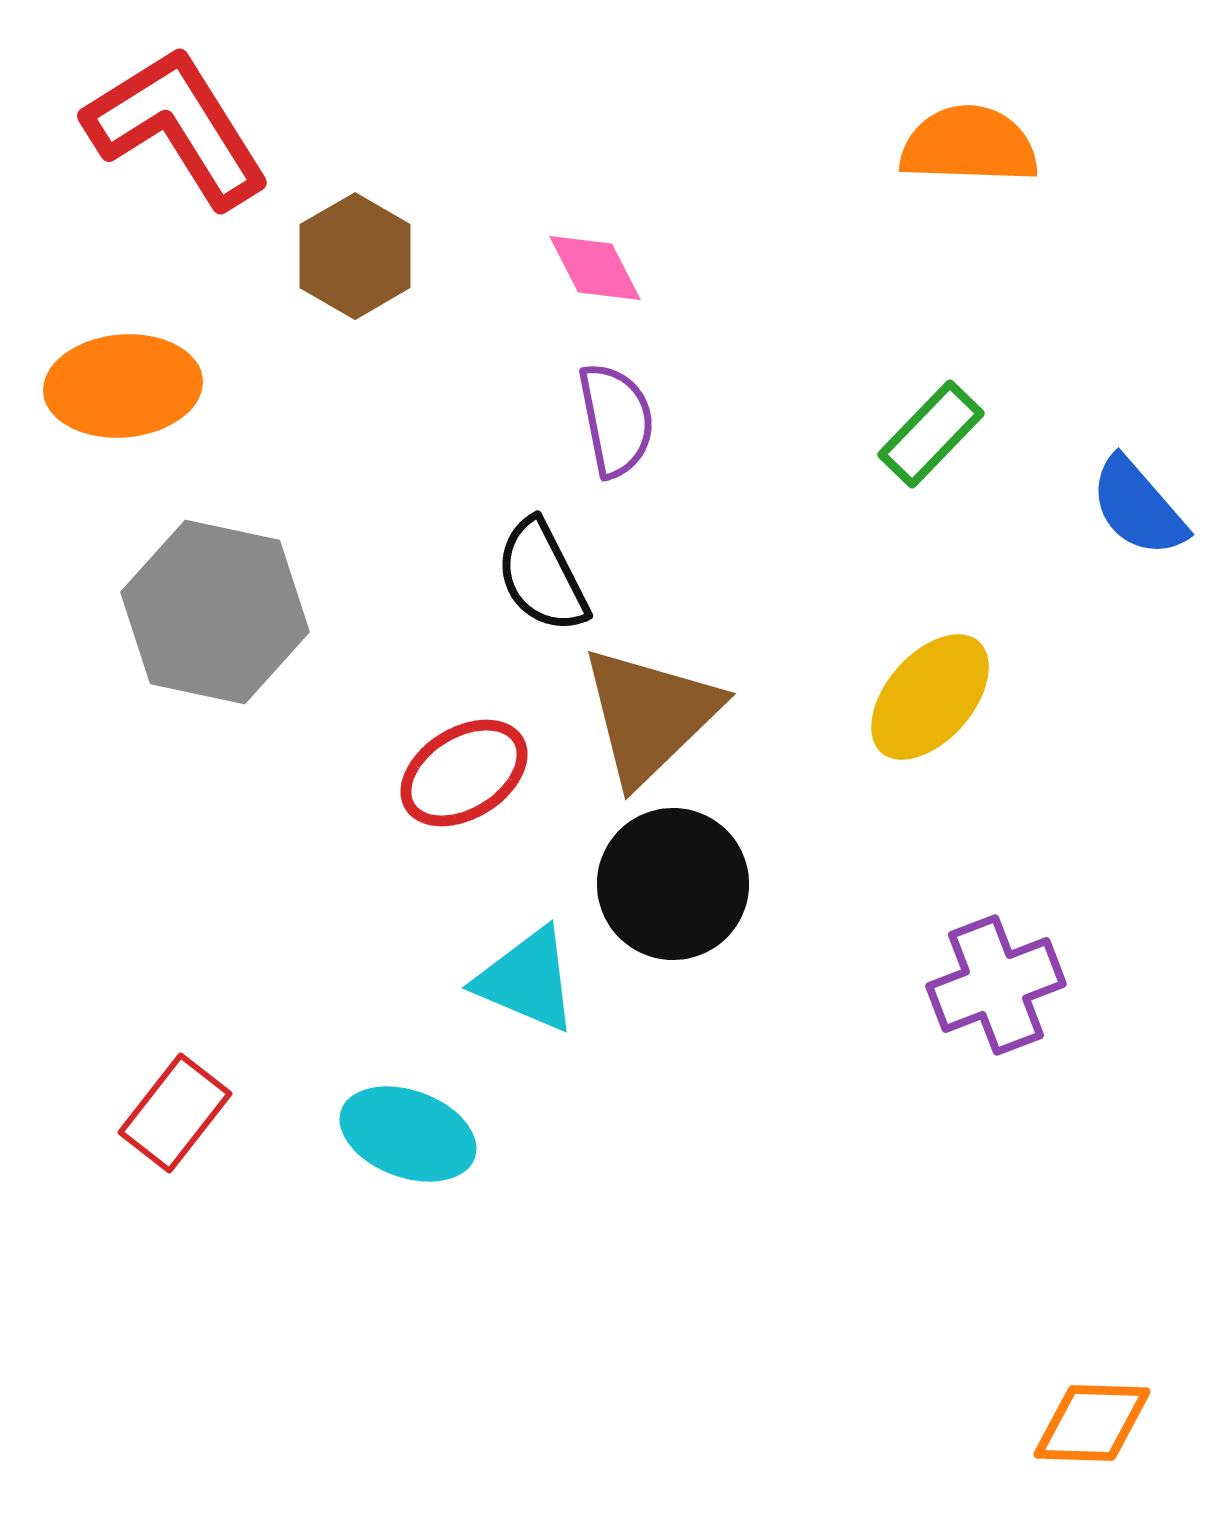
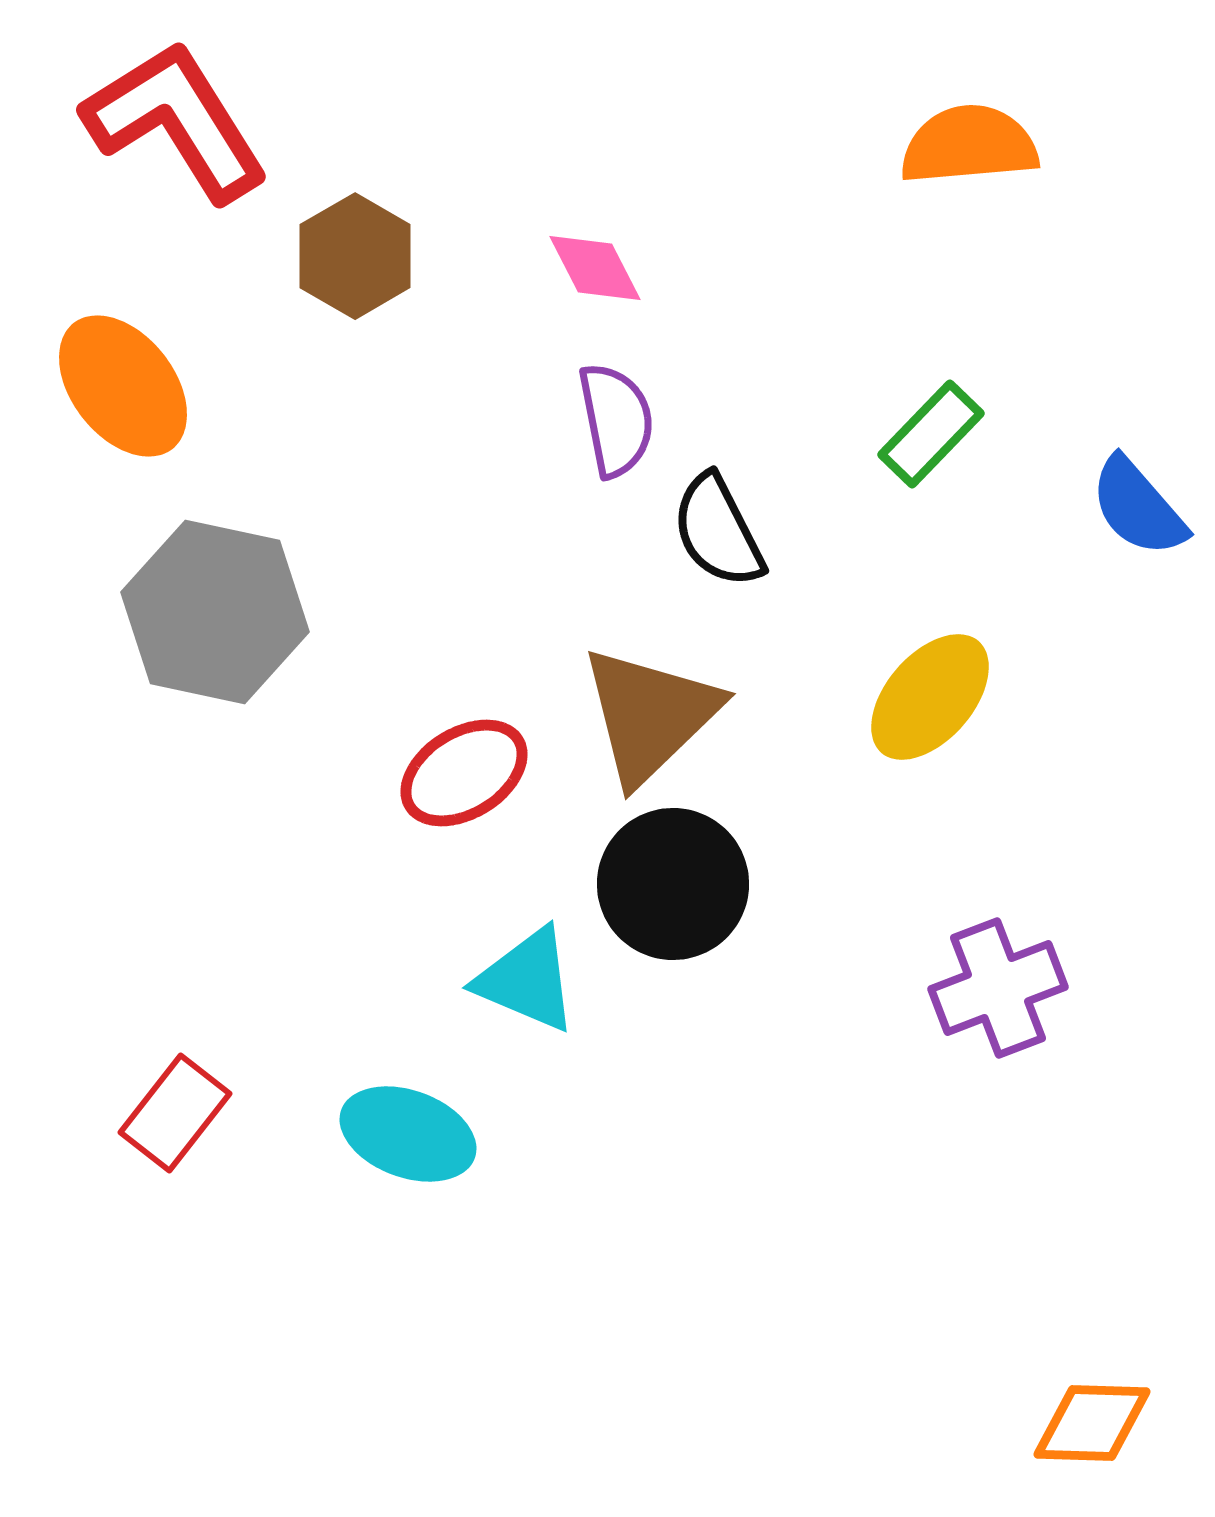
red L-shape: moved 1 px left, 6 px up
orange semicircle: rotated 7 degrees counterclockwise
orange ellipse: rotated 57 degrees clockwise
black semicircle: moved 176 px right, 45 px up
purple cross: moved 2 px right, 3 px down
